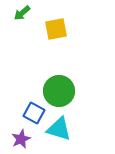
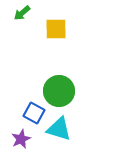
yellow square: rotated 10 degrees clockwise
